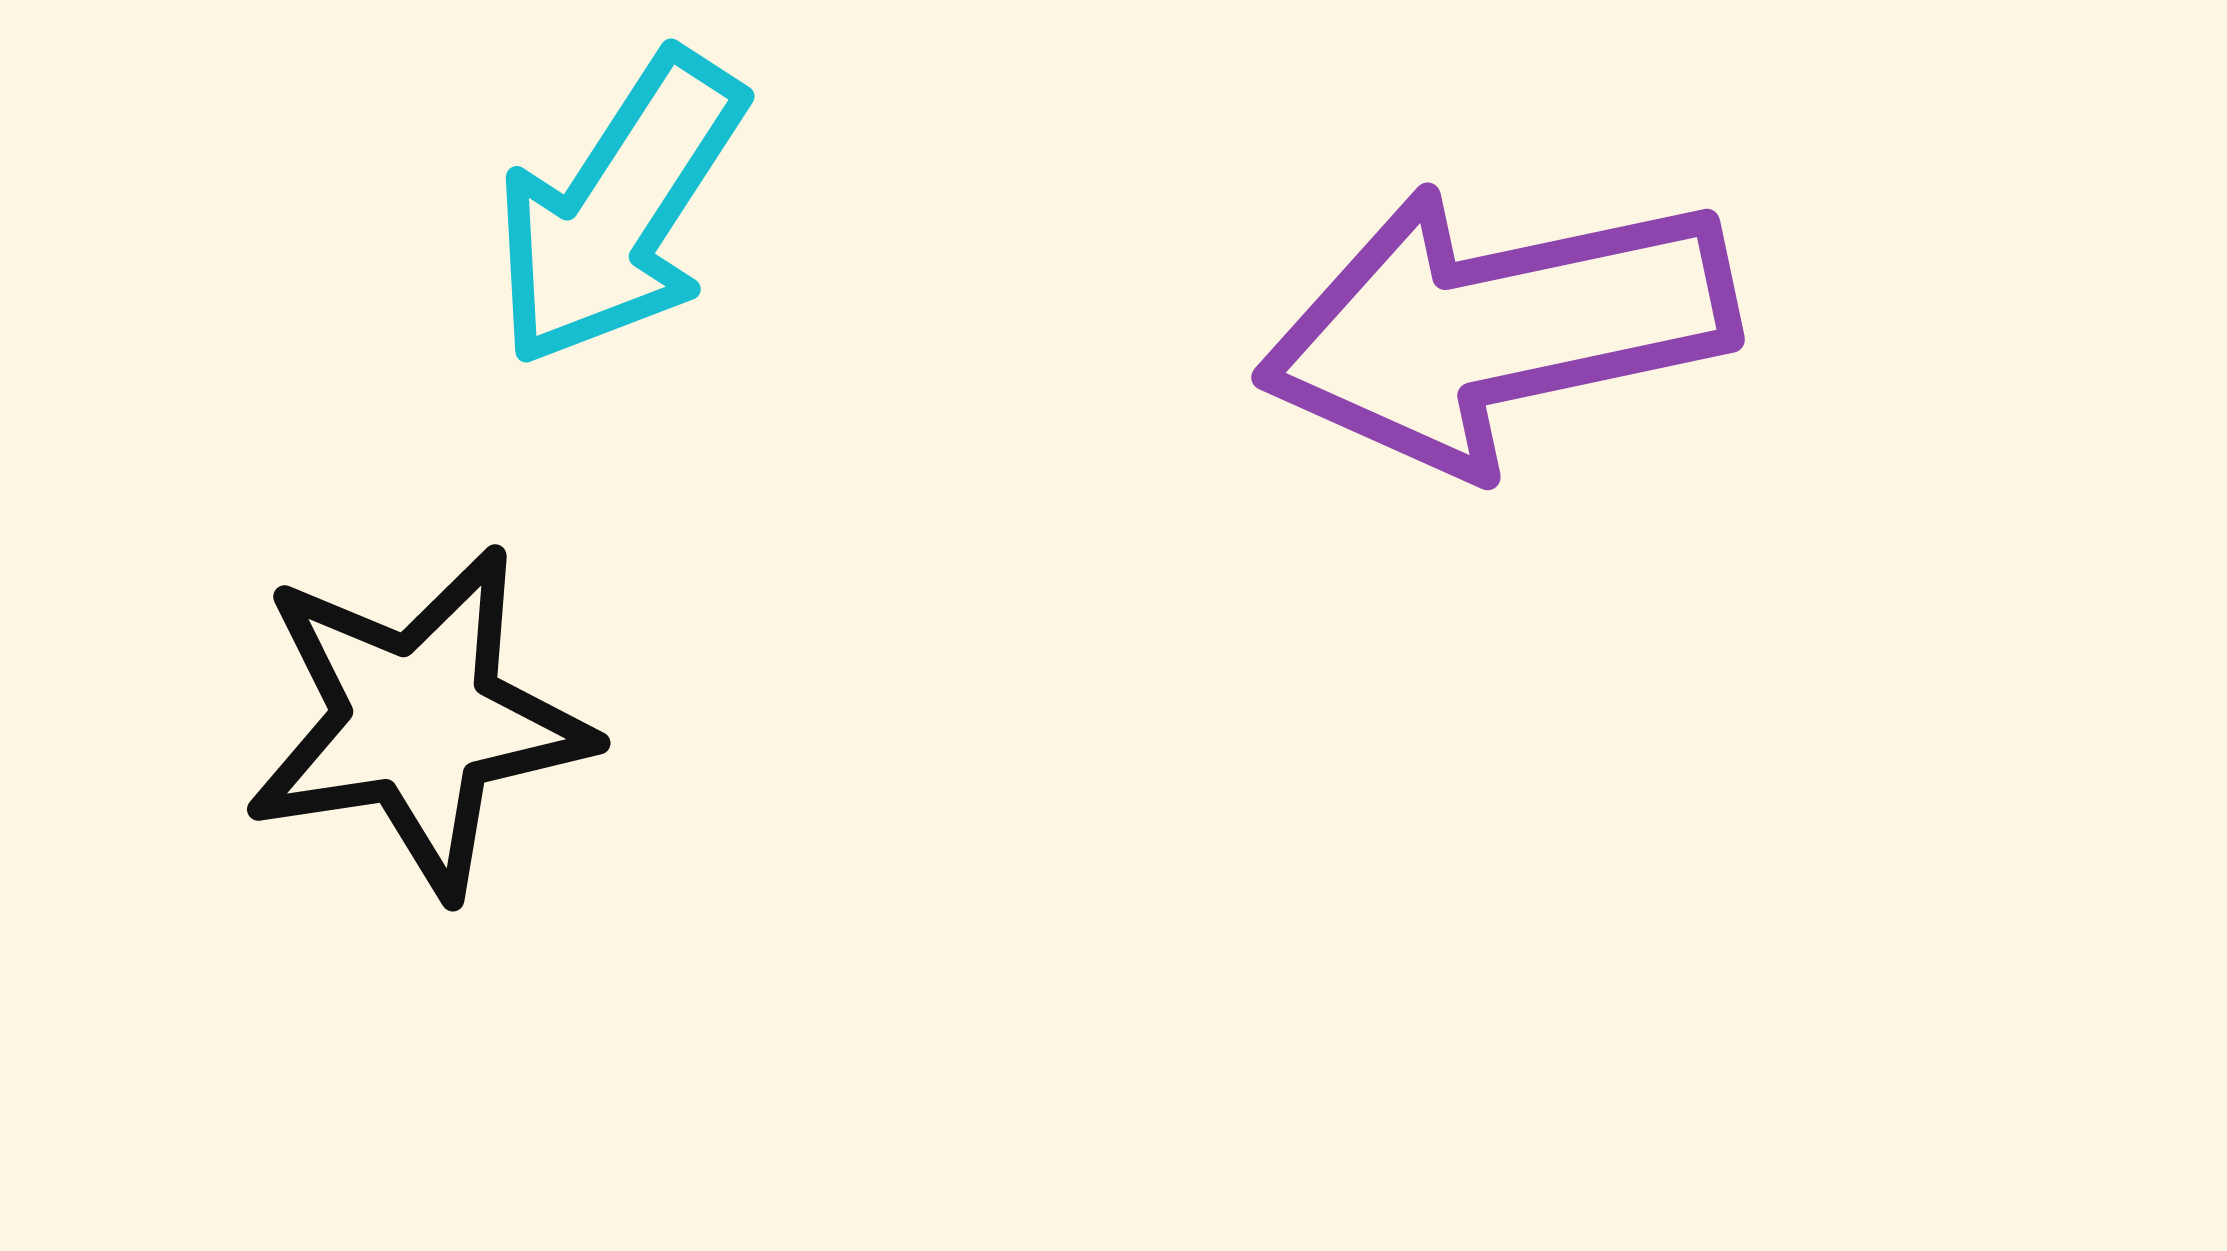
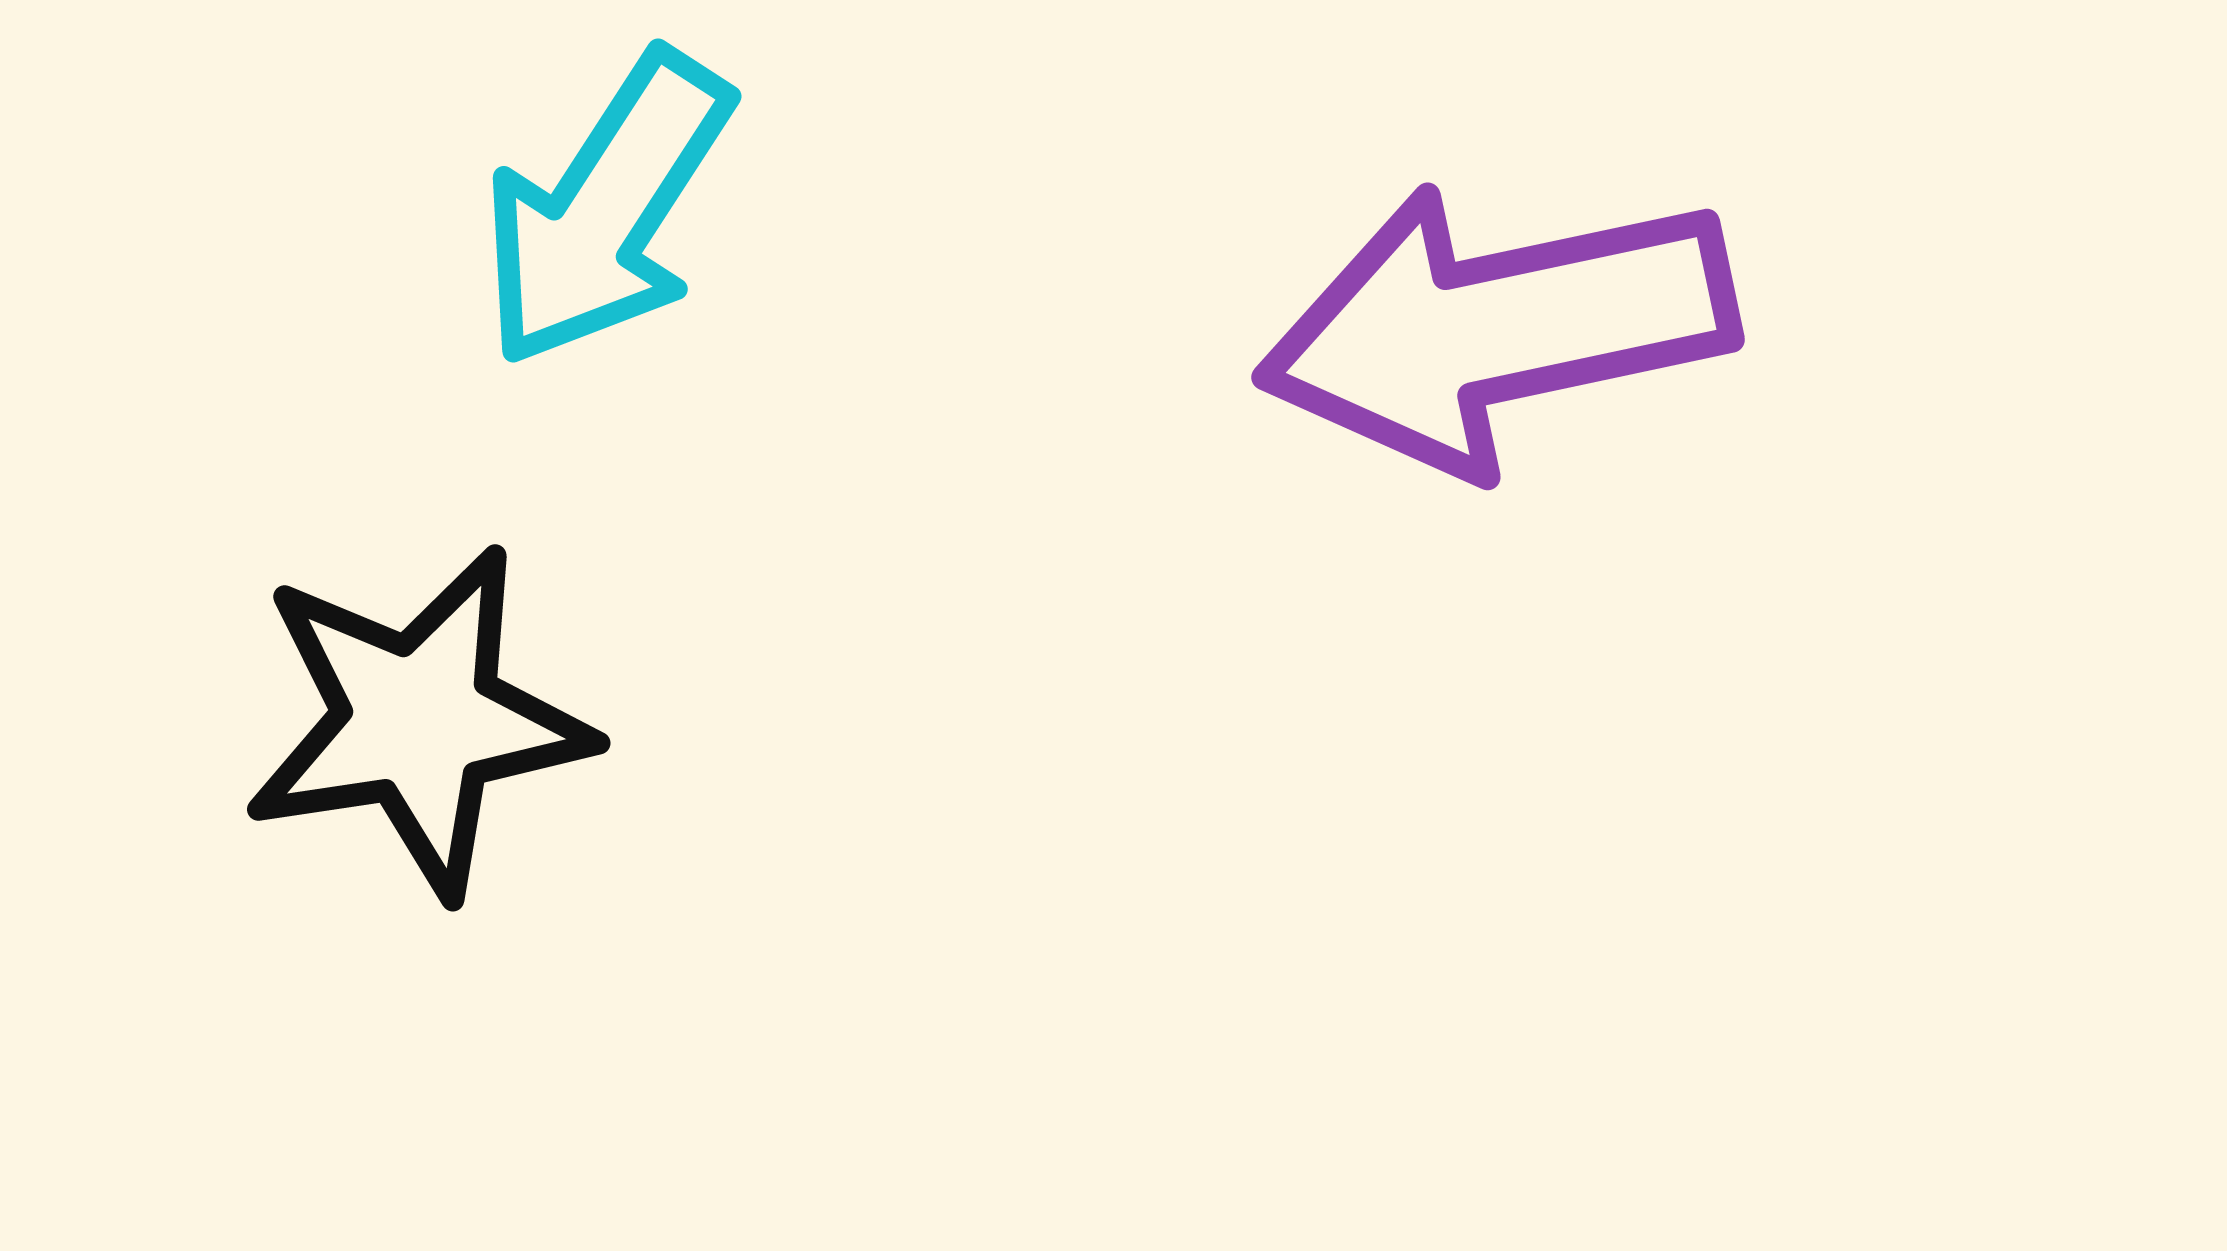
cyan arrow: moved 13 px left
